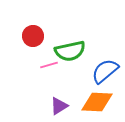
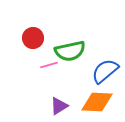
red circle: moved 2 px down
